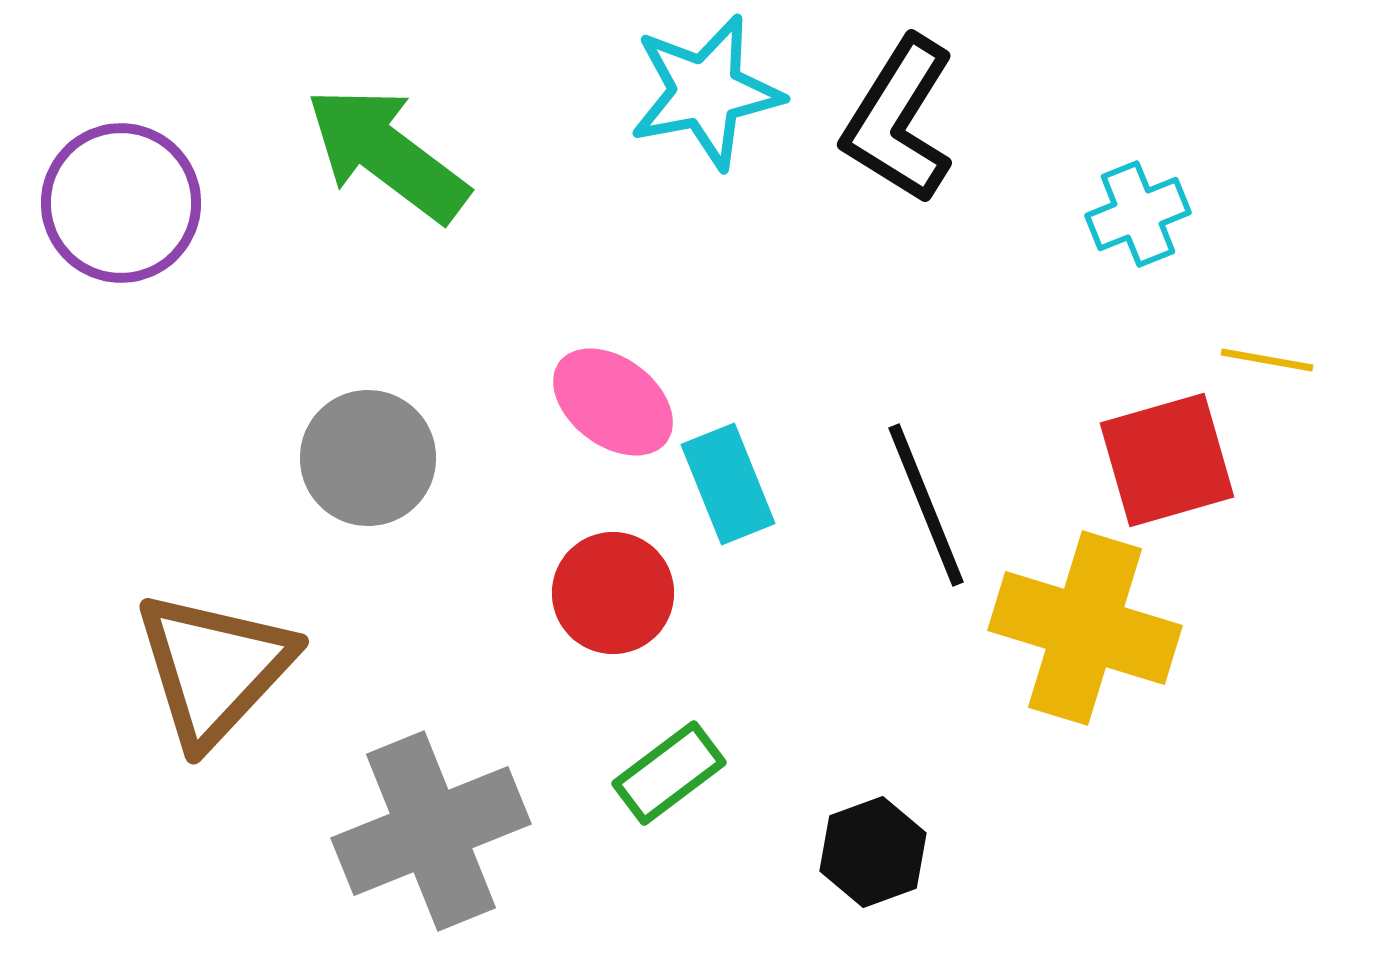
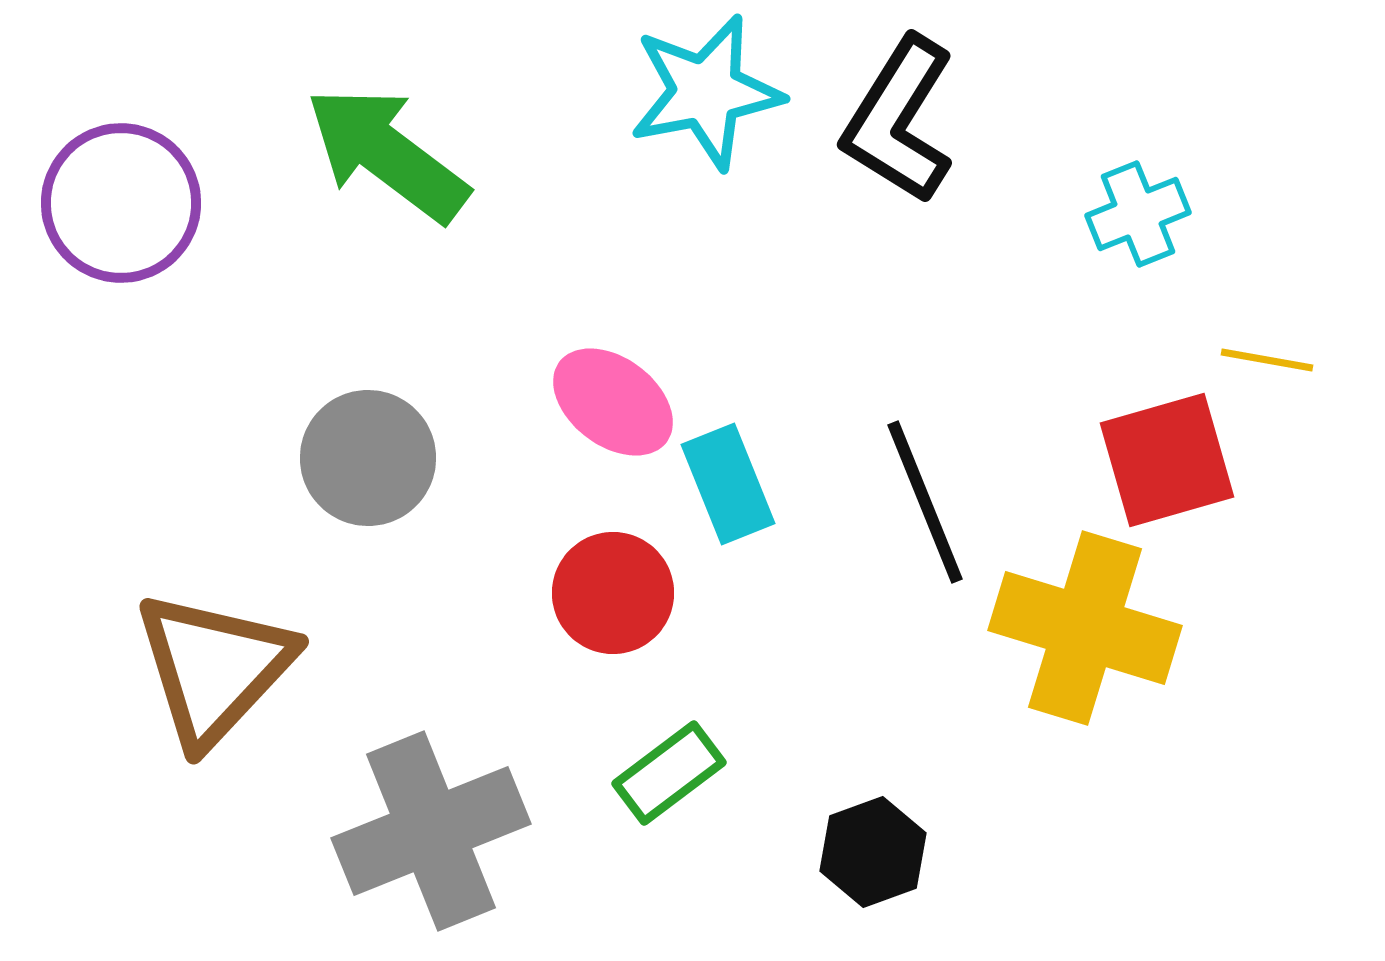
black line: moved 1 px left, 3 px up
